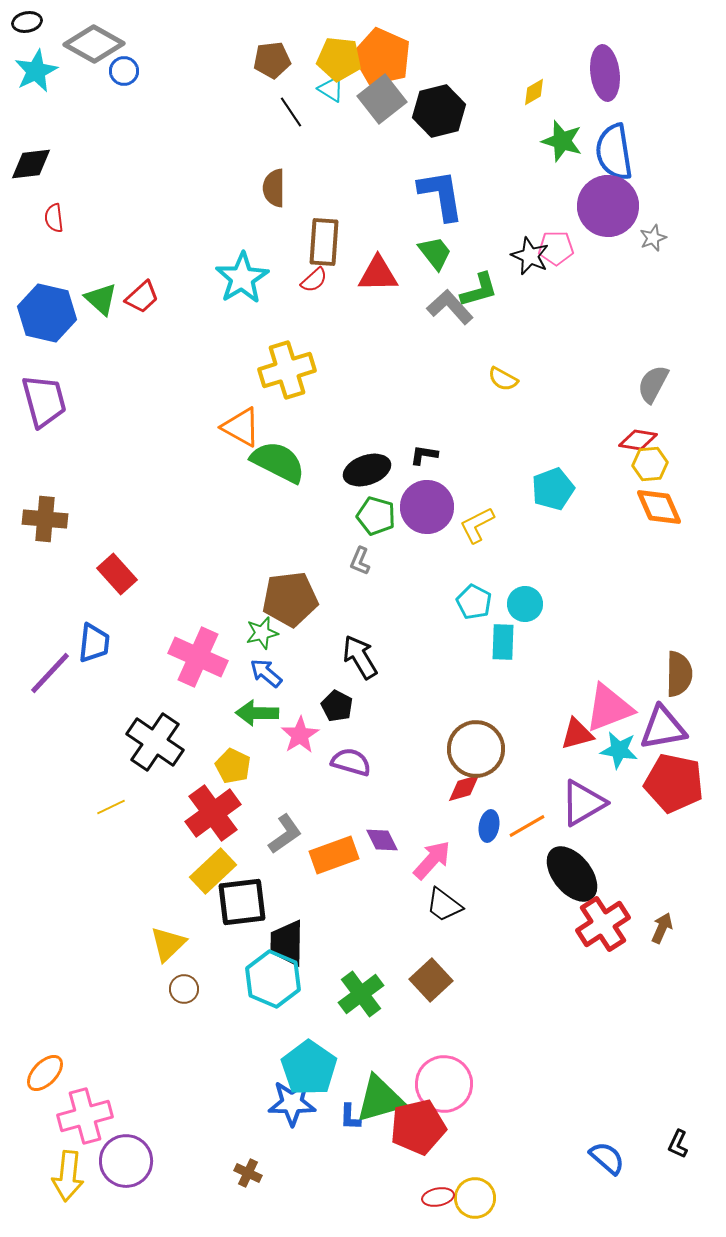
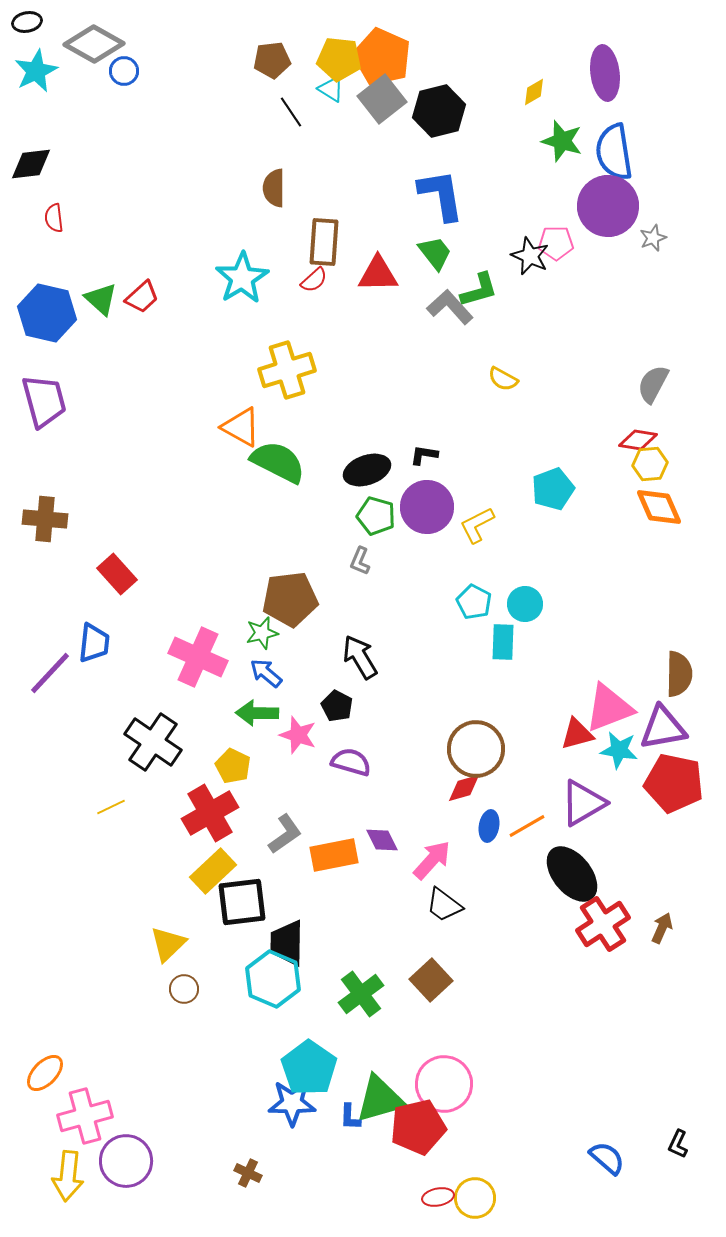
pink pentagon at (556, 248): moved 5 px up
pink star at (300, 735): moved 2 px left; rotated 21 degrees counterclockwise
black cross at (155, 742): moved 2 px left
red cross at (213, 813): moved 3 px left; rotated 6 degrees clockwise
orange rectangle at (334, 855): rotated 9 degrees clockwise
